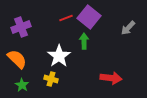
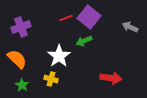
gray arrow: moved 2 px right, 1 px up; rotated 70 degrees clockwise
green arrow: rotated 112 degrees counterclockwise
